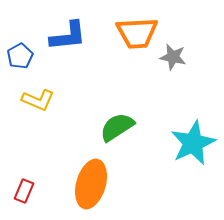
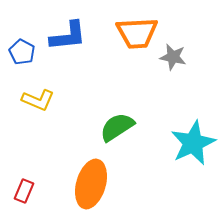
blue pentagon: moved 2 px right, 4 px up; rotated 15 degrees counterclockwise
